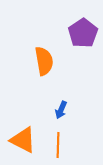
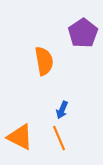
blue arrow: moved 1 px right
orange triangle: moved 3 px left, 3 px up
orange line: moved 1 px right, 7 px up; rotated 25 degrees counterclockwise
